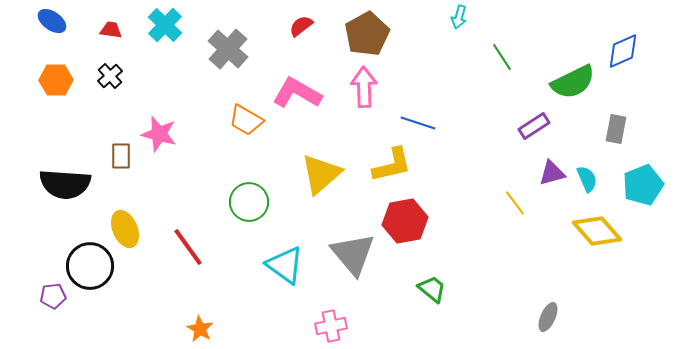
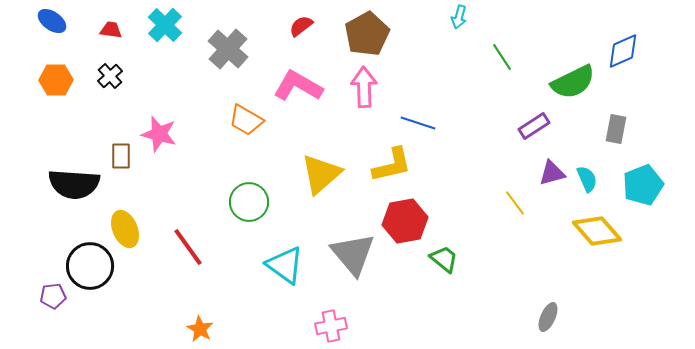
pink L-shape: moved 1 px right, 7 px up
black semicircle: moved 9 px right
green trapezoid: moved 12 px right, 30 px up
